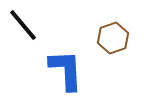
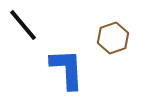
blue L-shape: moved 1 px right, 1 px up
